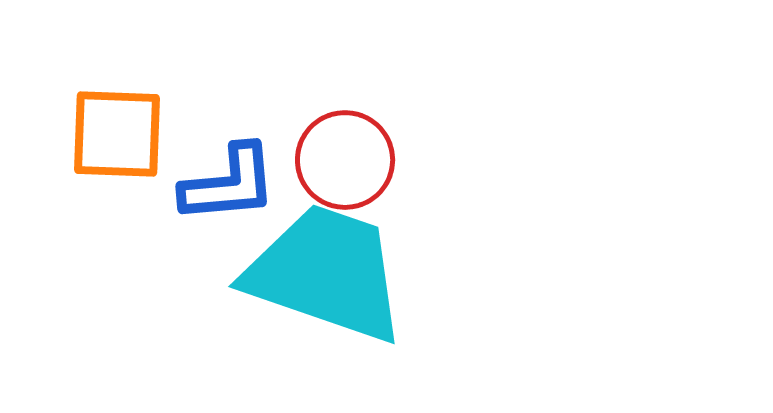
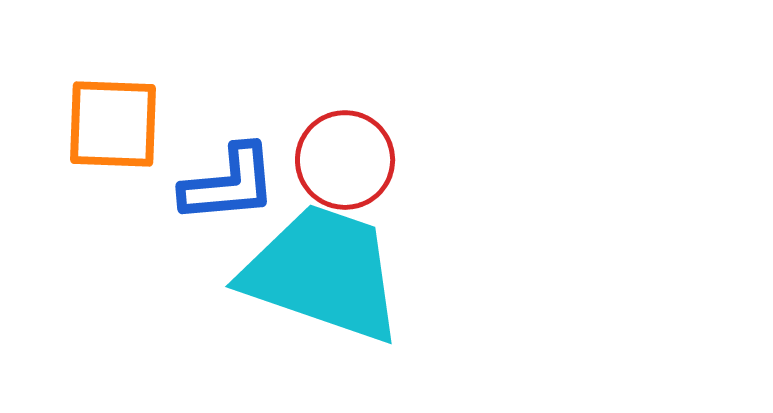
orange square: moved 4 px left, 10 px up
cyan trapezoid: moved 3 px left
